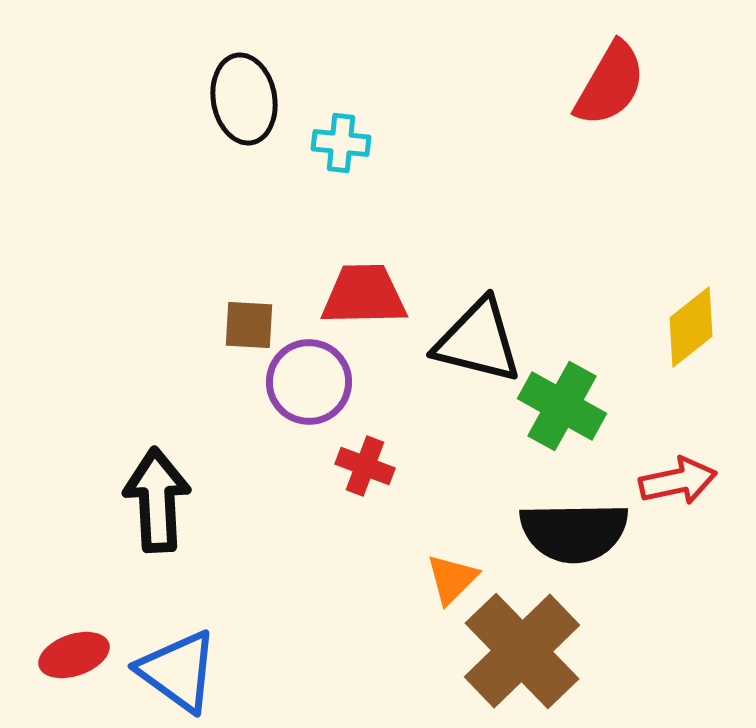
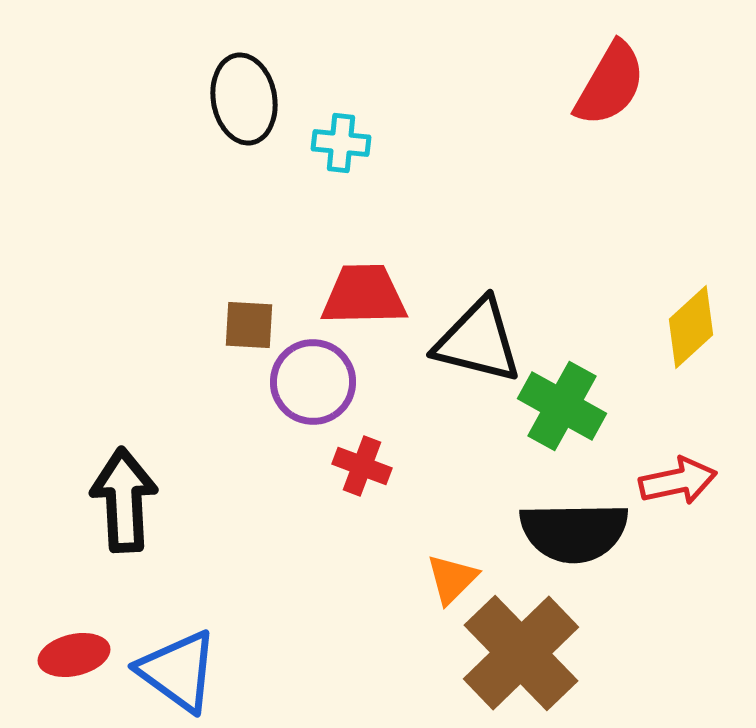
yellow diamond: rotated 4 degrees counterclockwise
purple circle: moved 4 px right
red cross: moved 3 px left
black arrow: moved 33 px left
brown cross: moved 1 px left, 2 px down
red ellipse: rotated 6 degrees clockwise
